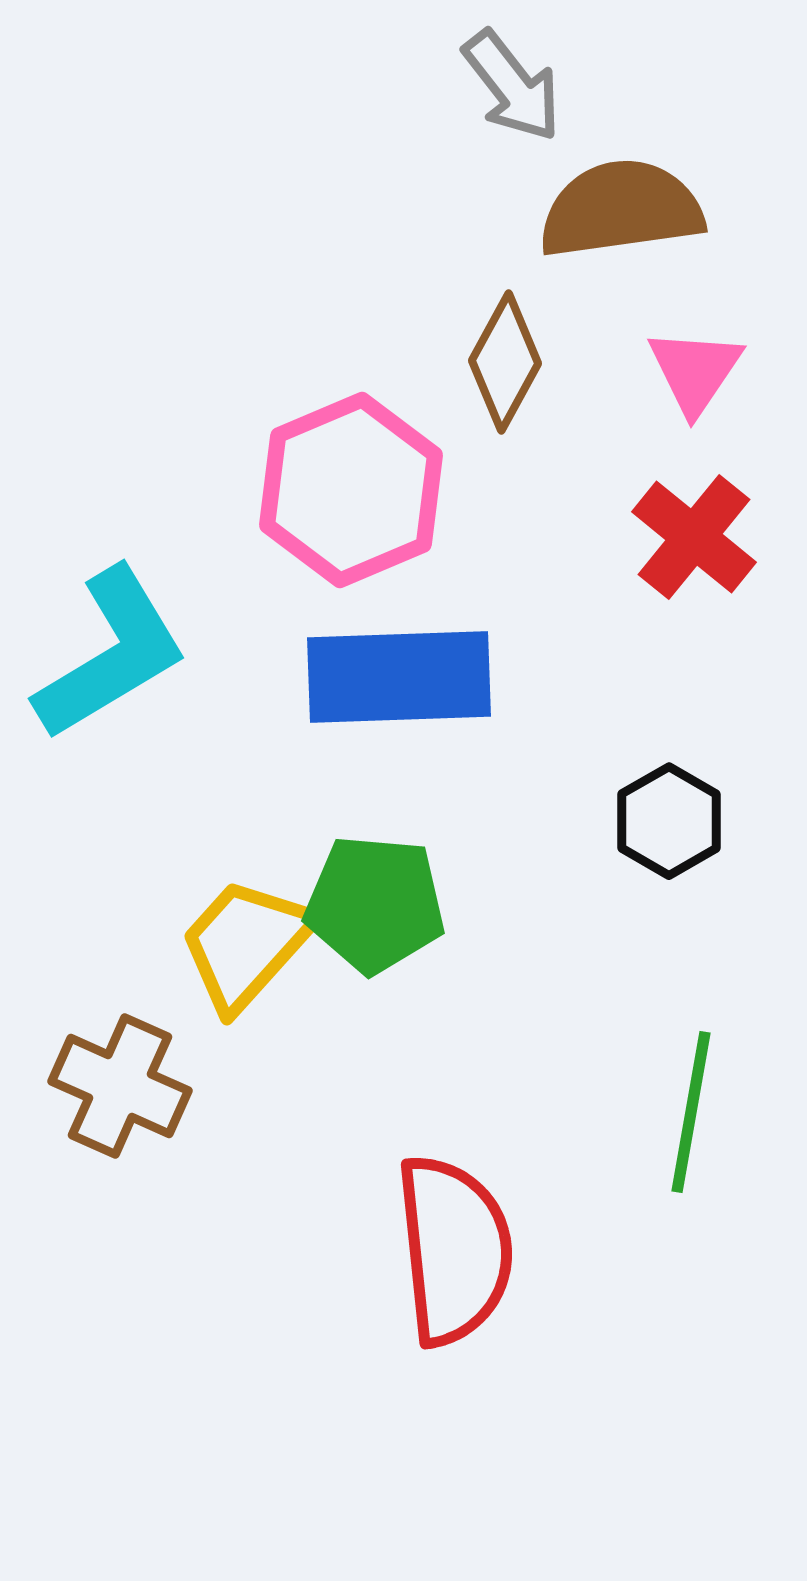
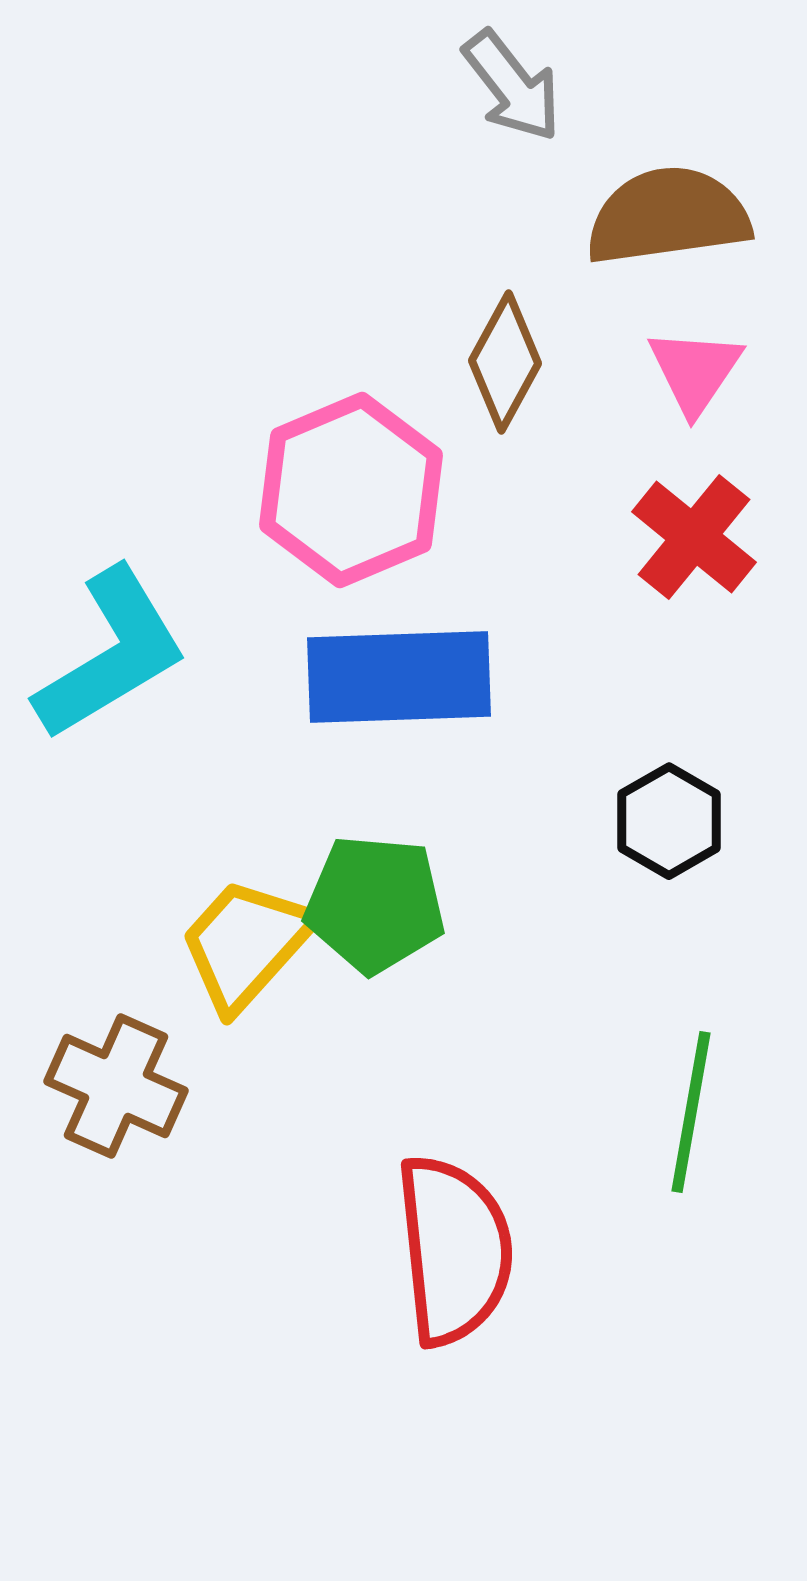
brown semicircle: moved 47 px right, 7 px down
brown cross: moved 4 px left
